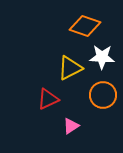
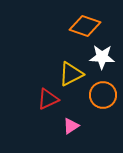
yellow triangle: moved 1 px right, 6 px down
